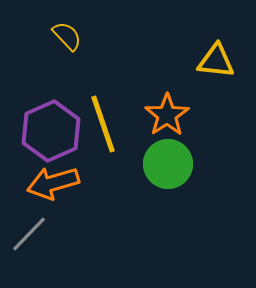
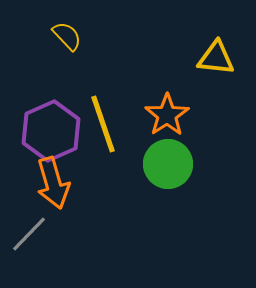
yellow triangle: moved 3 px up
orange arrow: rotated 90 degrees counterclockwise
